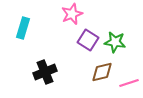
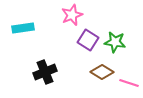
pink star: moved 1 px down
cyan rectangle: rotated 65 degrees clockwise
brown diamond: rotated 45 degrees clockwise
pink line: rotated 36 degrees clockwise
